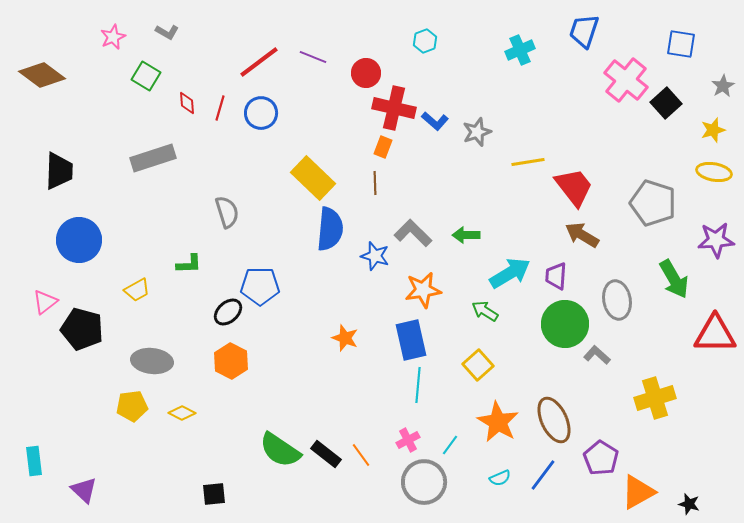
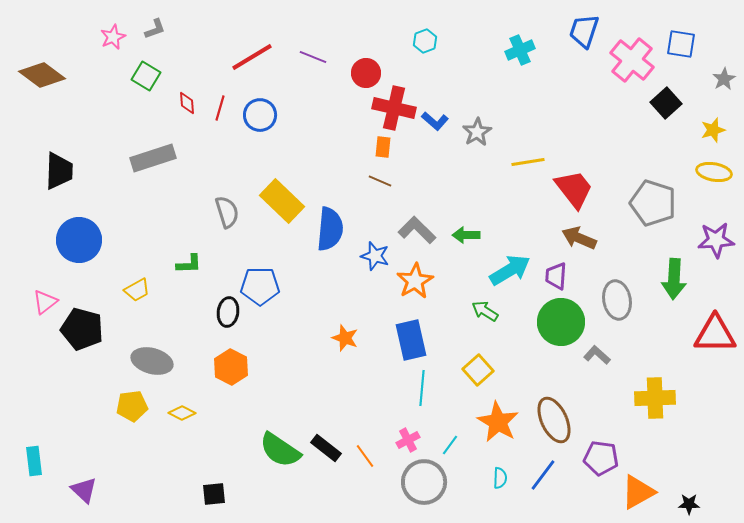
gray L-shape at (167, 32): moved 12 px left, 3 px up; rotated 50 degrees counterclockwise
red line at (259, 62): moved 7 px left, 5 px up; rotated 6 degrees clockwise
pink cross at (626, 80): moved 6 px right, 20 px up
gray star at (723, 86): moved 1 px right, 7 px up
blue circle at (261, 113): moved 1 px left, 2 px down
gray star at (477, 132): rotated 12 degrees counterclockwise
orange rectangle at (383, 147): rotated 15 degrees counterclockwise
yellow rectangle at (313, 178): moved 31 px left, 23 px down
brown line at (375, 183): moved 5 px right, 2 px up; rotated 65 degrees counterclockwise
red trapezoid at (574, 187): moved 2 px down
gray L-shape at (413, 233): moved 4 px right, 3 px up
brown arrow at (582, 235): moved 3 px left, 3 px down; rotated 8 degrees counterclockwise
cyan arrow at (510, 273): moved 3 px up
green arrow at (674, 279): rotated 33 degrees clockwise
orange star at (423, 290): moved 8 px left, 9 px up; rotated 21 degrees counterclockwise
black ellipse at (228, 312): rotated 40 degrees counterclockwise
green circle at (565, 324): moved 4 px left, 2 px up
gray ellipse at (152, 361): rotated 9 degrees clockwise
orange hexagon at (231, 361): moved 6 px down
yellow square at (478, 365): moved 5 px down
cyan line at (418, 385): moved 4 px right, 3 px down
yellow cross at (655, 398): rotated 15 degrees clockwise
black rectangle at (326, 454): moved 6 px up
orange line at (361, 455): moved 4 px right, 1 px down
purple pentagon at (601, 458): rotated 24 degrees counterclockwise
cyan semicircle at (500, 478): rotated 65 degrees counterclockwise
black star at (689, 504): rotated 15 degrees counterclockwise
